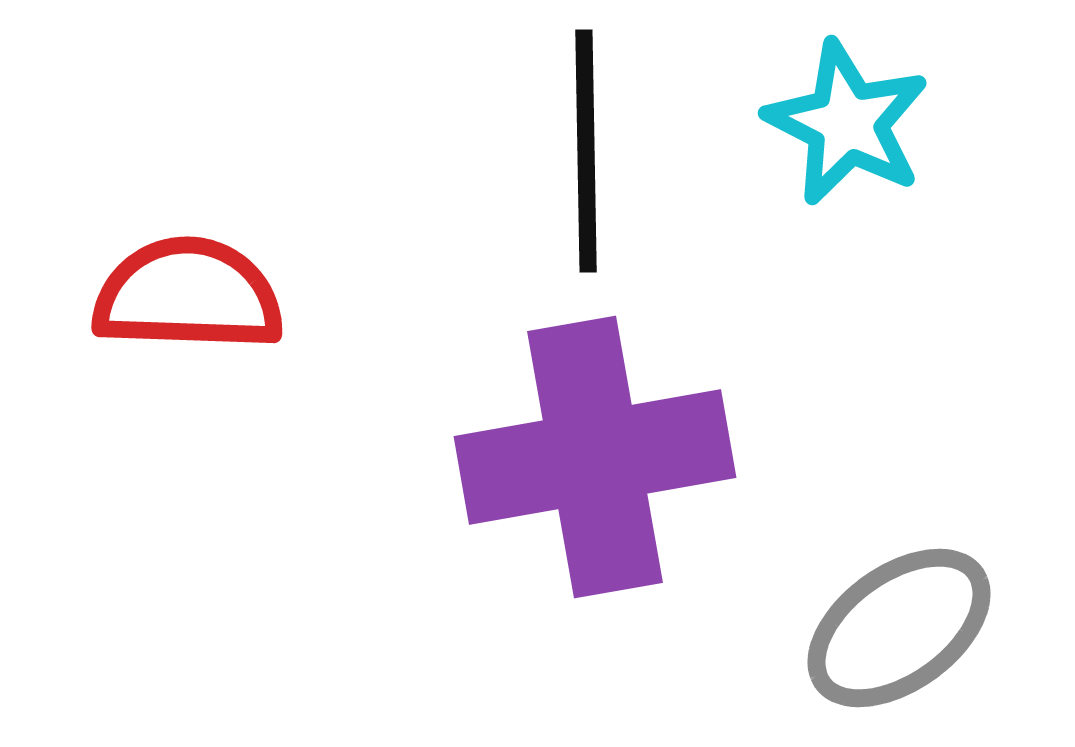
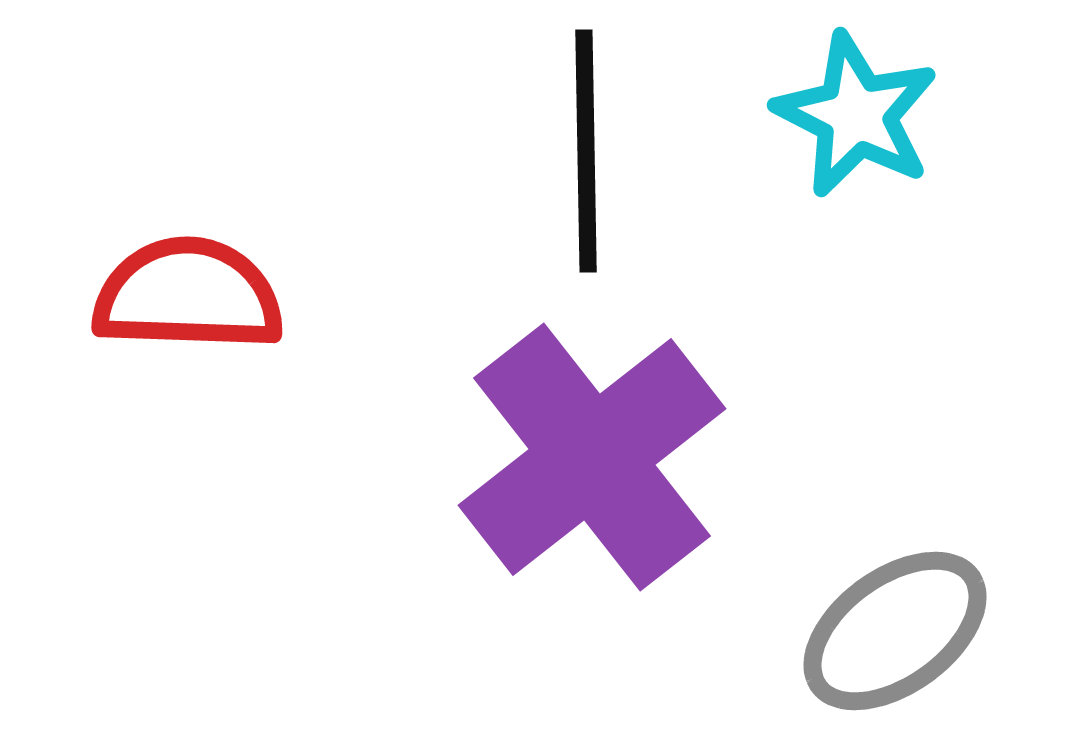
cyan star: moved 9 px right, 8 px up
purple cross: moved 3 px left; rotated 28 degrees counterclockwise
gray ellipse: moved 4 px left, 3 px down
